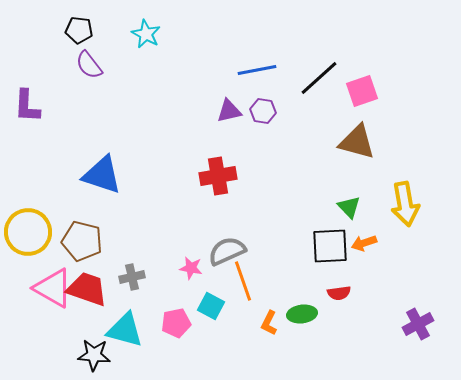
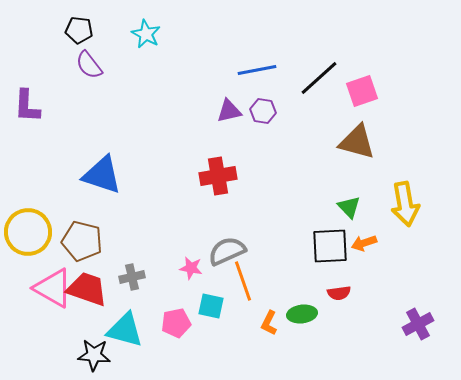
cyan square: rotated 16 degrees counterclockwise
